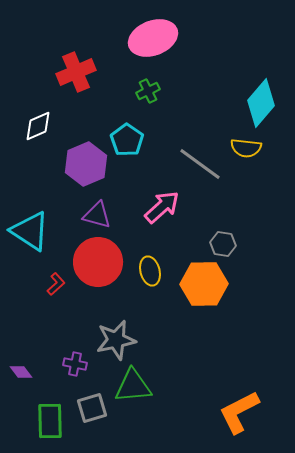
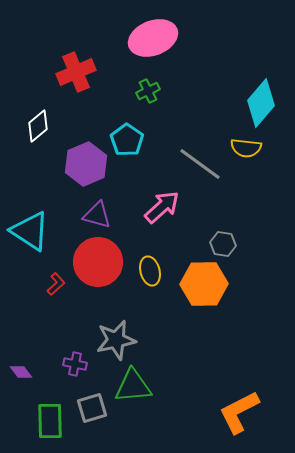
white diamond: rotated 16 degrees counterclockwise
